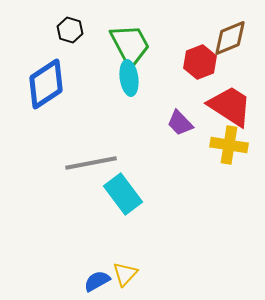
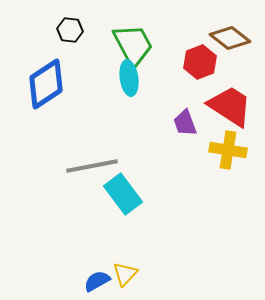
black hexagon: rotated 10 degrees counterclockwise
brown diamond: rotated 60 degrees clockwise
green trapezoid: moved 3 px right
purple trapezoid: moved 5 px right; rotated 24 degrees clockwise
yellow cross: moved 1 px left, 5 px down
gray line: moved 1 px right, 3 px down
